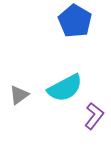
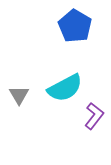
blue pentagon: moved 5 px down
gray triangle: rotated 25 degrees counterclockwise
